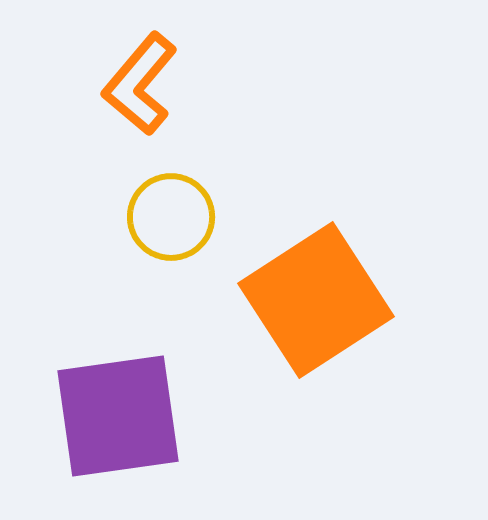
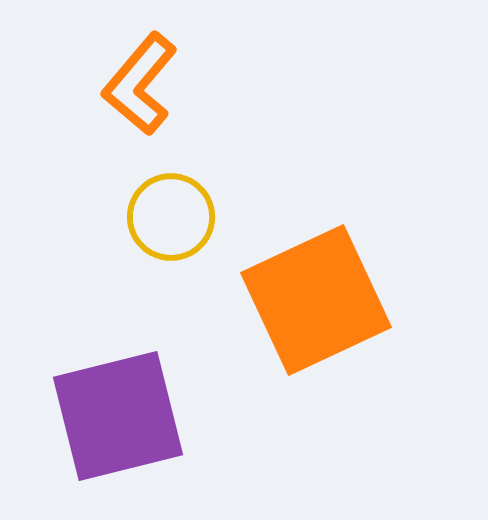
orange square: rotated 8 degrees clockwise
purple square: rotated 6 degrees counterclockwise
